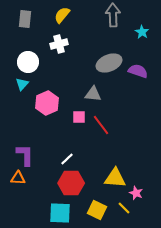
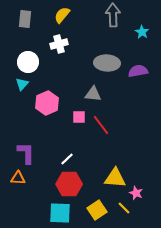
gray ellipse: moved 2 px left; rotated 25 degrees clockwise
purple semicircle: rotated 30 degrees counterclockwise
purple L-shape: moved 1 px right, 2 px up
red hexagon: moved 2 px left, 1 px down
yellow square: rotated 30 degrees clockwise
